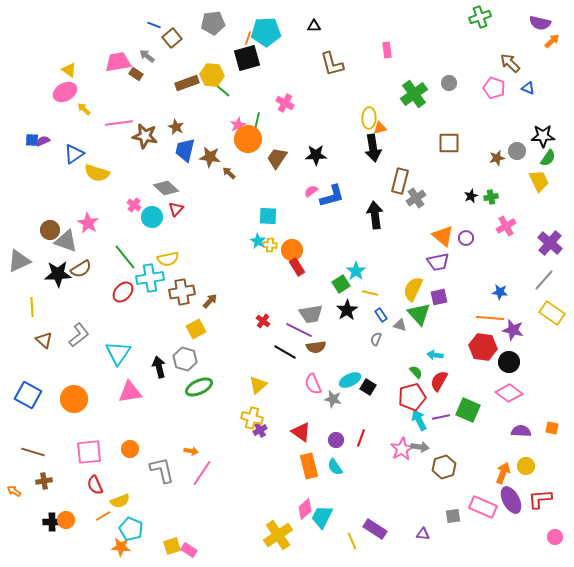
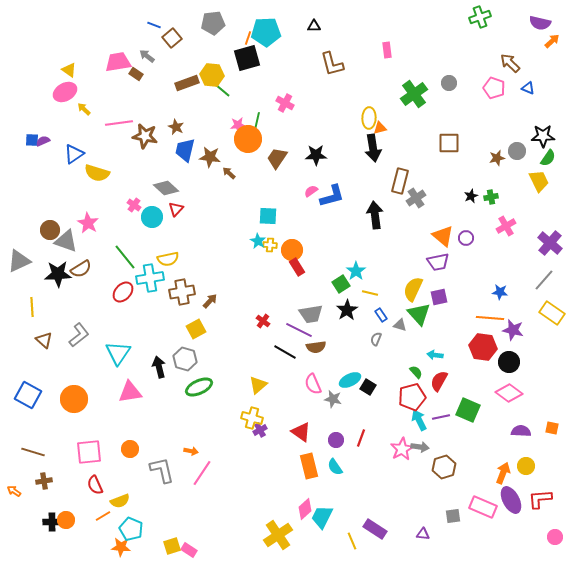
pink star at (238, 125): rotated 21 degrees clockwise
